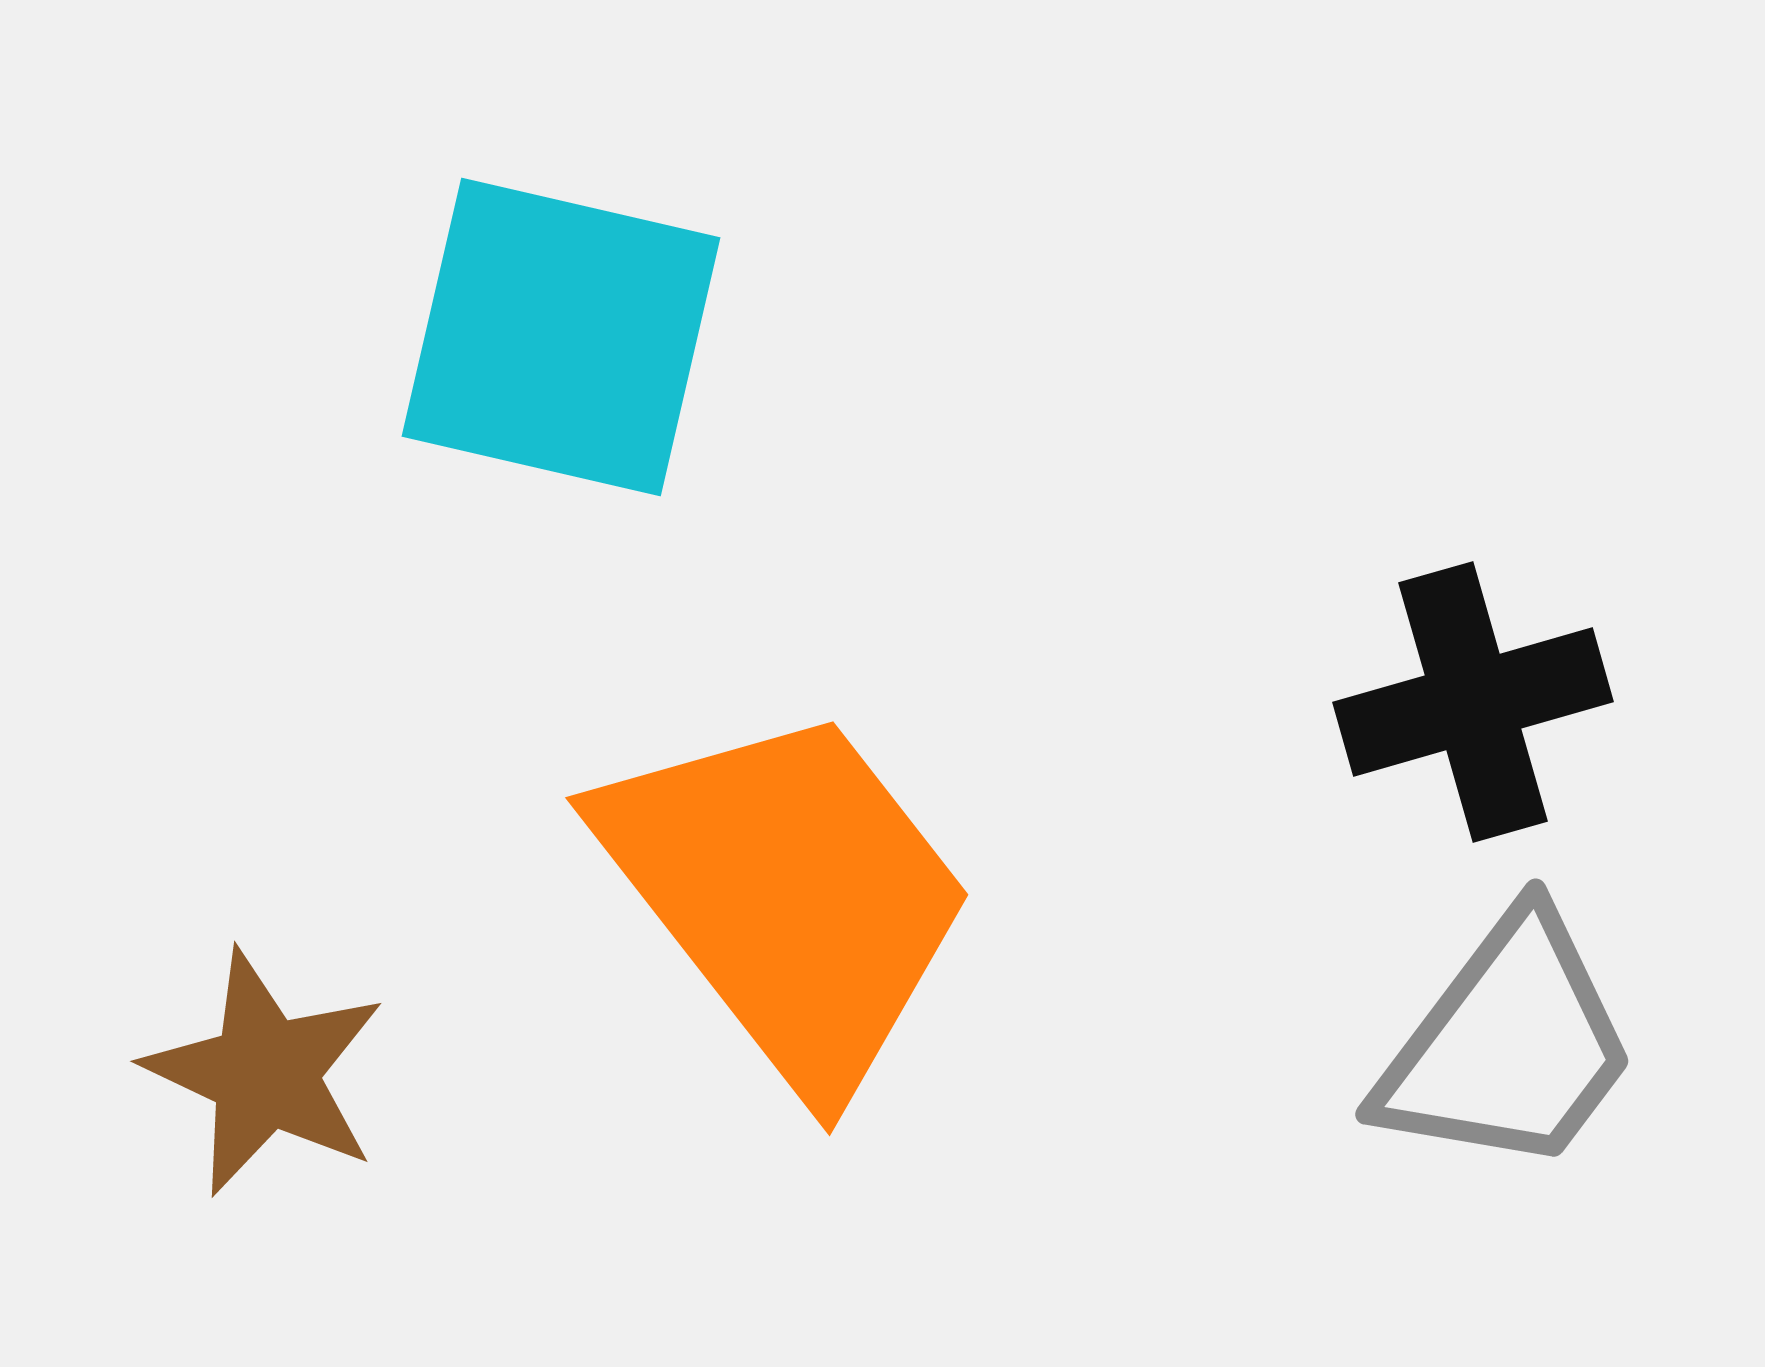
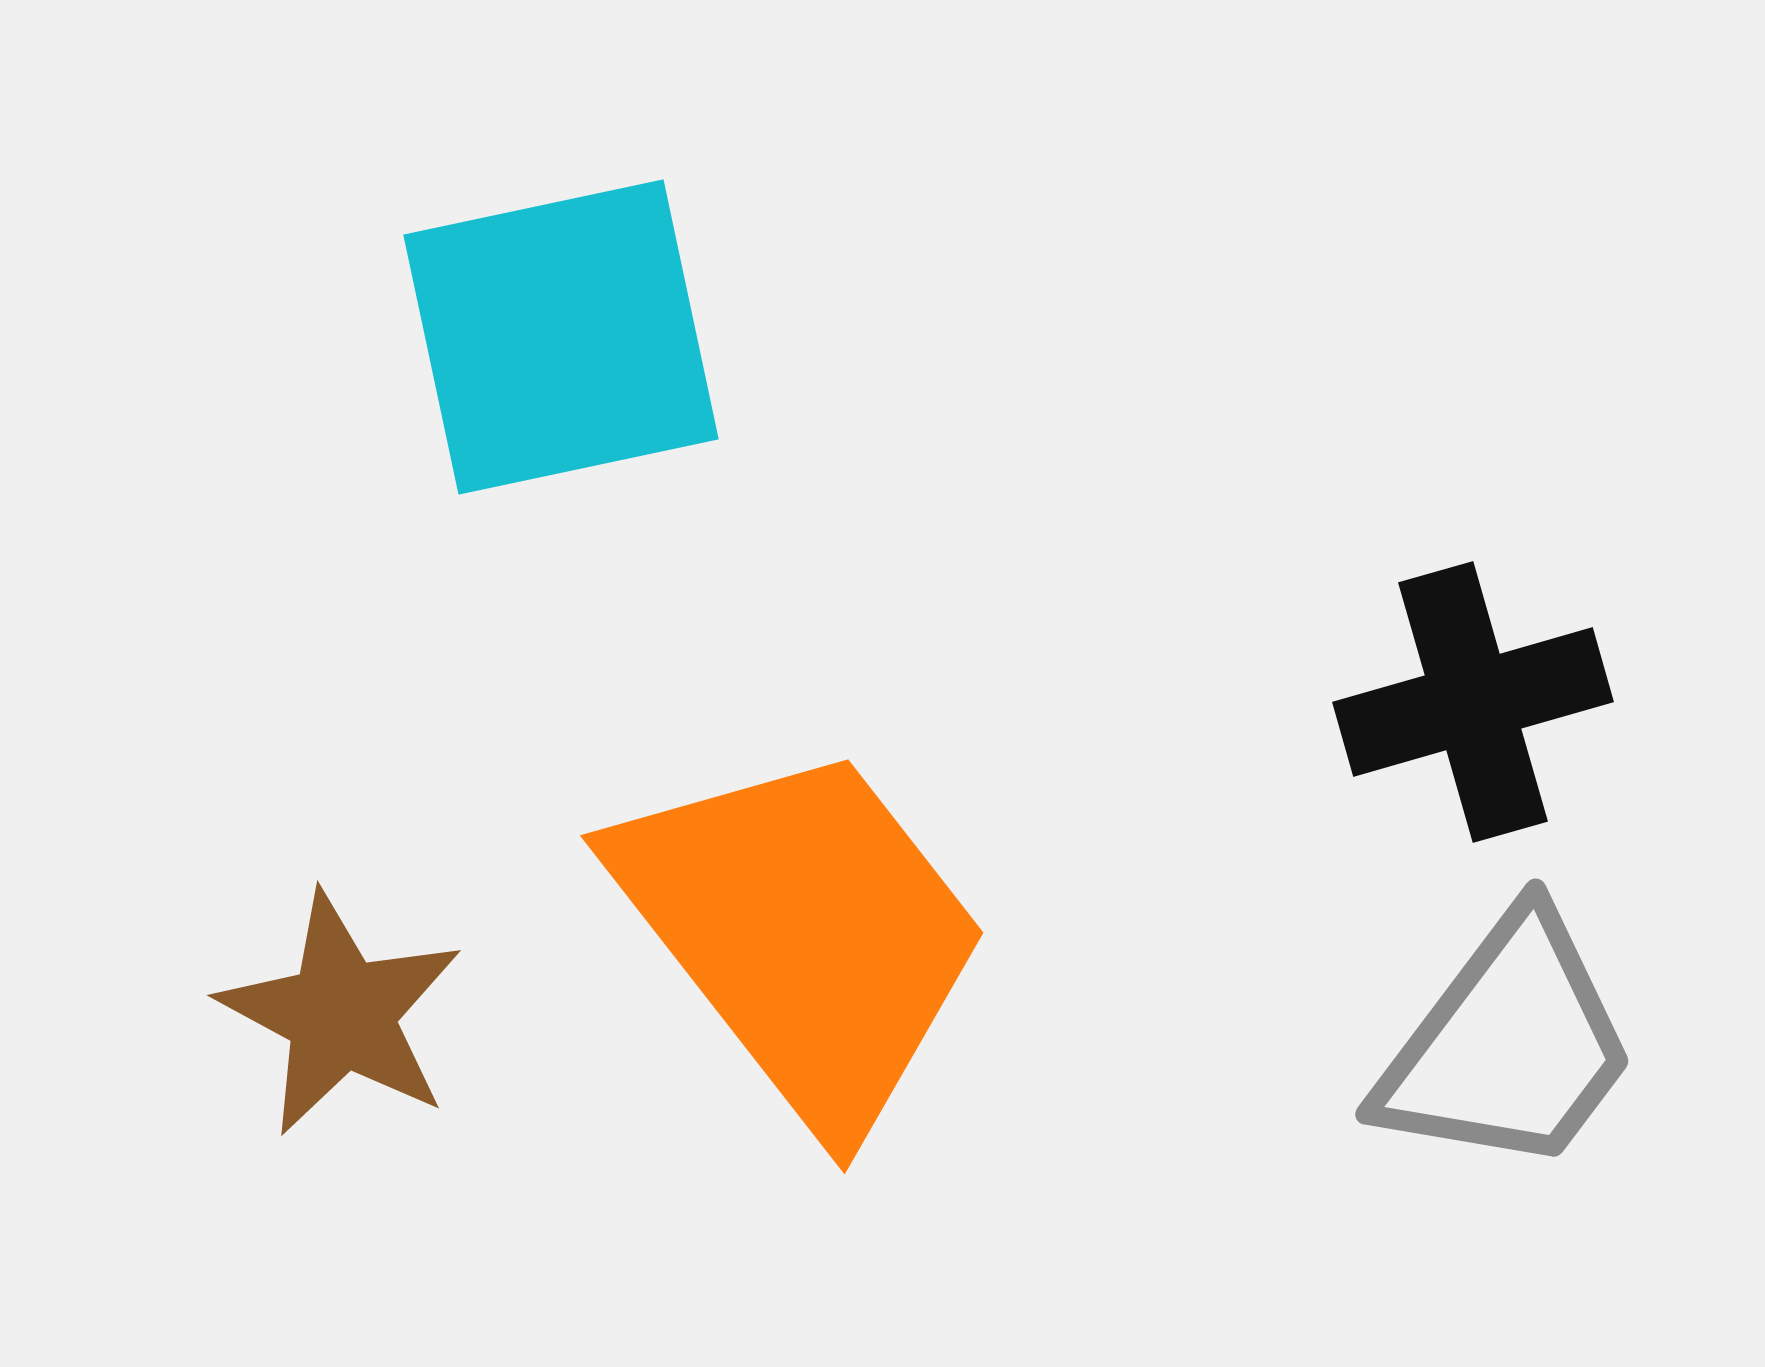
cyan square: rotated 25 degrees counterclockwise
orange trapezoid: moved 15 px right, 38 px down
brown star: moved 76 px right, 59 px up; rotated 3 degrees clockwise
